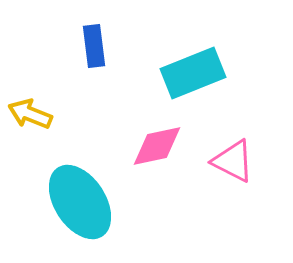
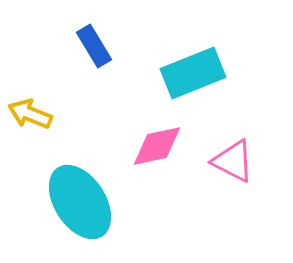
blue rectangle: rotated 24 degrees counterclockwise
